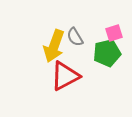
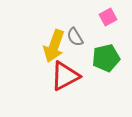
pink square: moved 6 px left, 16 px up; rotated 12 degrees counterclockwise
green pentagon: moved 1 px left, 5 px down
